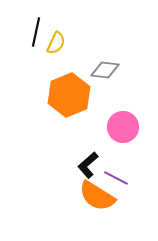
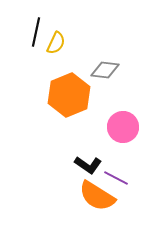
black L-shape: rotated 104 degrees counterclockwise
